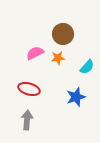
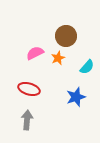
brown circle: moved 3 px right, 2 px down
orange star: rotated 16 degrees counterclockwise
